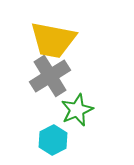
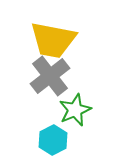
gray cross: rotated 6 degrees counterclockwise
green star: moved 2 px left
